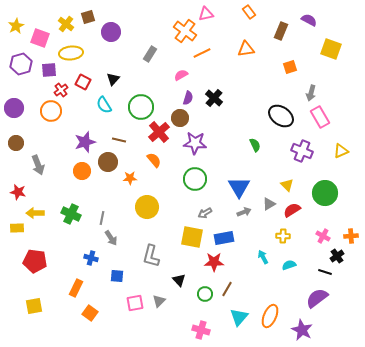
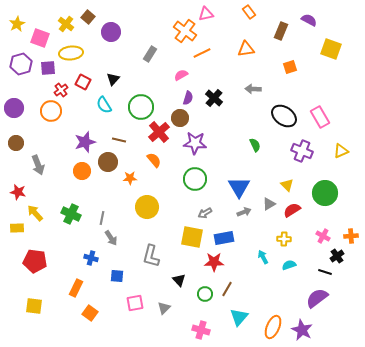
brown square at (88, 17): rotated 32 degrees counterclockwise
yellow star at (16, 26): moved 1 px right, 2 px up
purple square at (49, 70): moved 1 px left, 2 px up
gray arrow at (311, 93): moved 58 px left, 4 px up; rotated 77 degrees clockwise
black ellipse at (281, 116): moved 3 px right
yellow arrow at (35, 213): rotated 48 degrees clockwise
yellow cross at (283, 236): moved 1 px right, 3 px down
gray triangle at (159, 301): moved 5 px right, 7 px down
yellow square at (34, 306): rotated 18 degrees clockwise
orange ellipse at (270, 316): moved 3 px right, 11 px down
